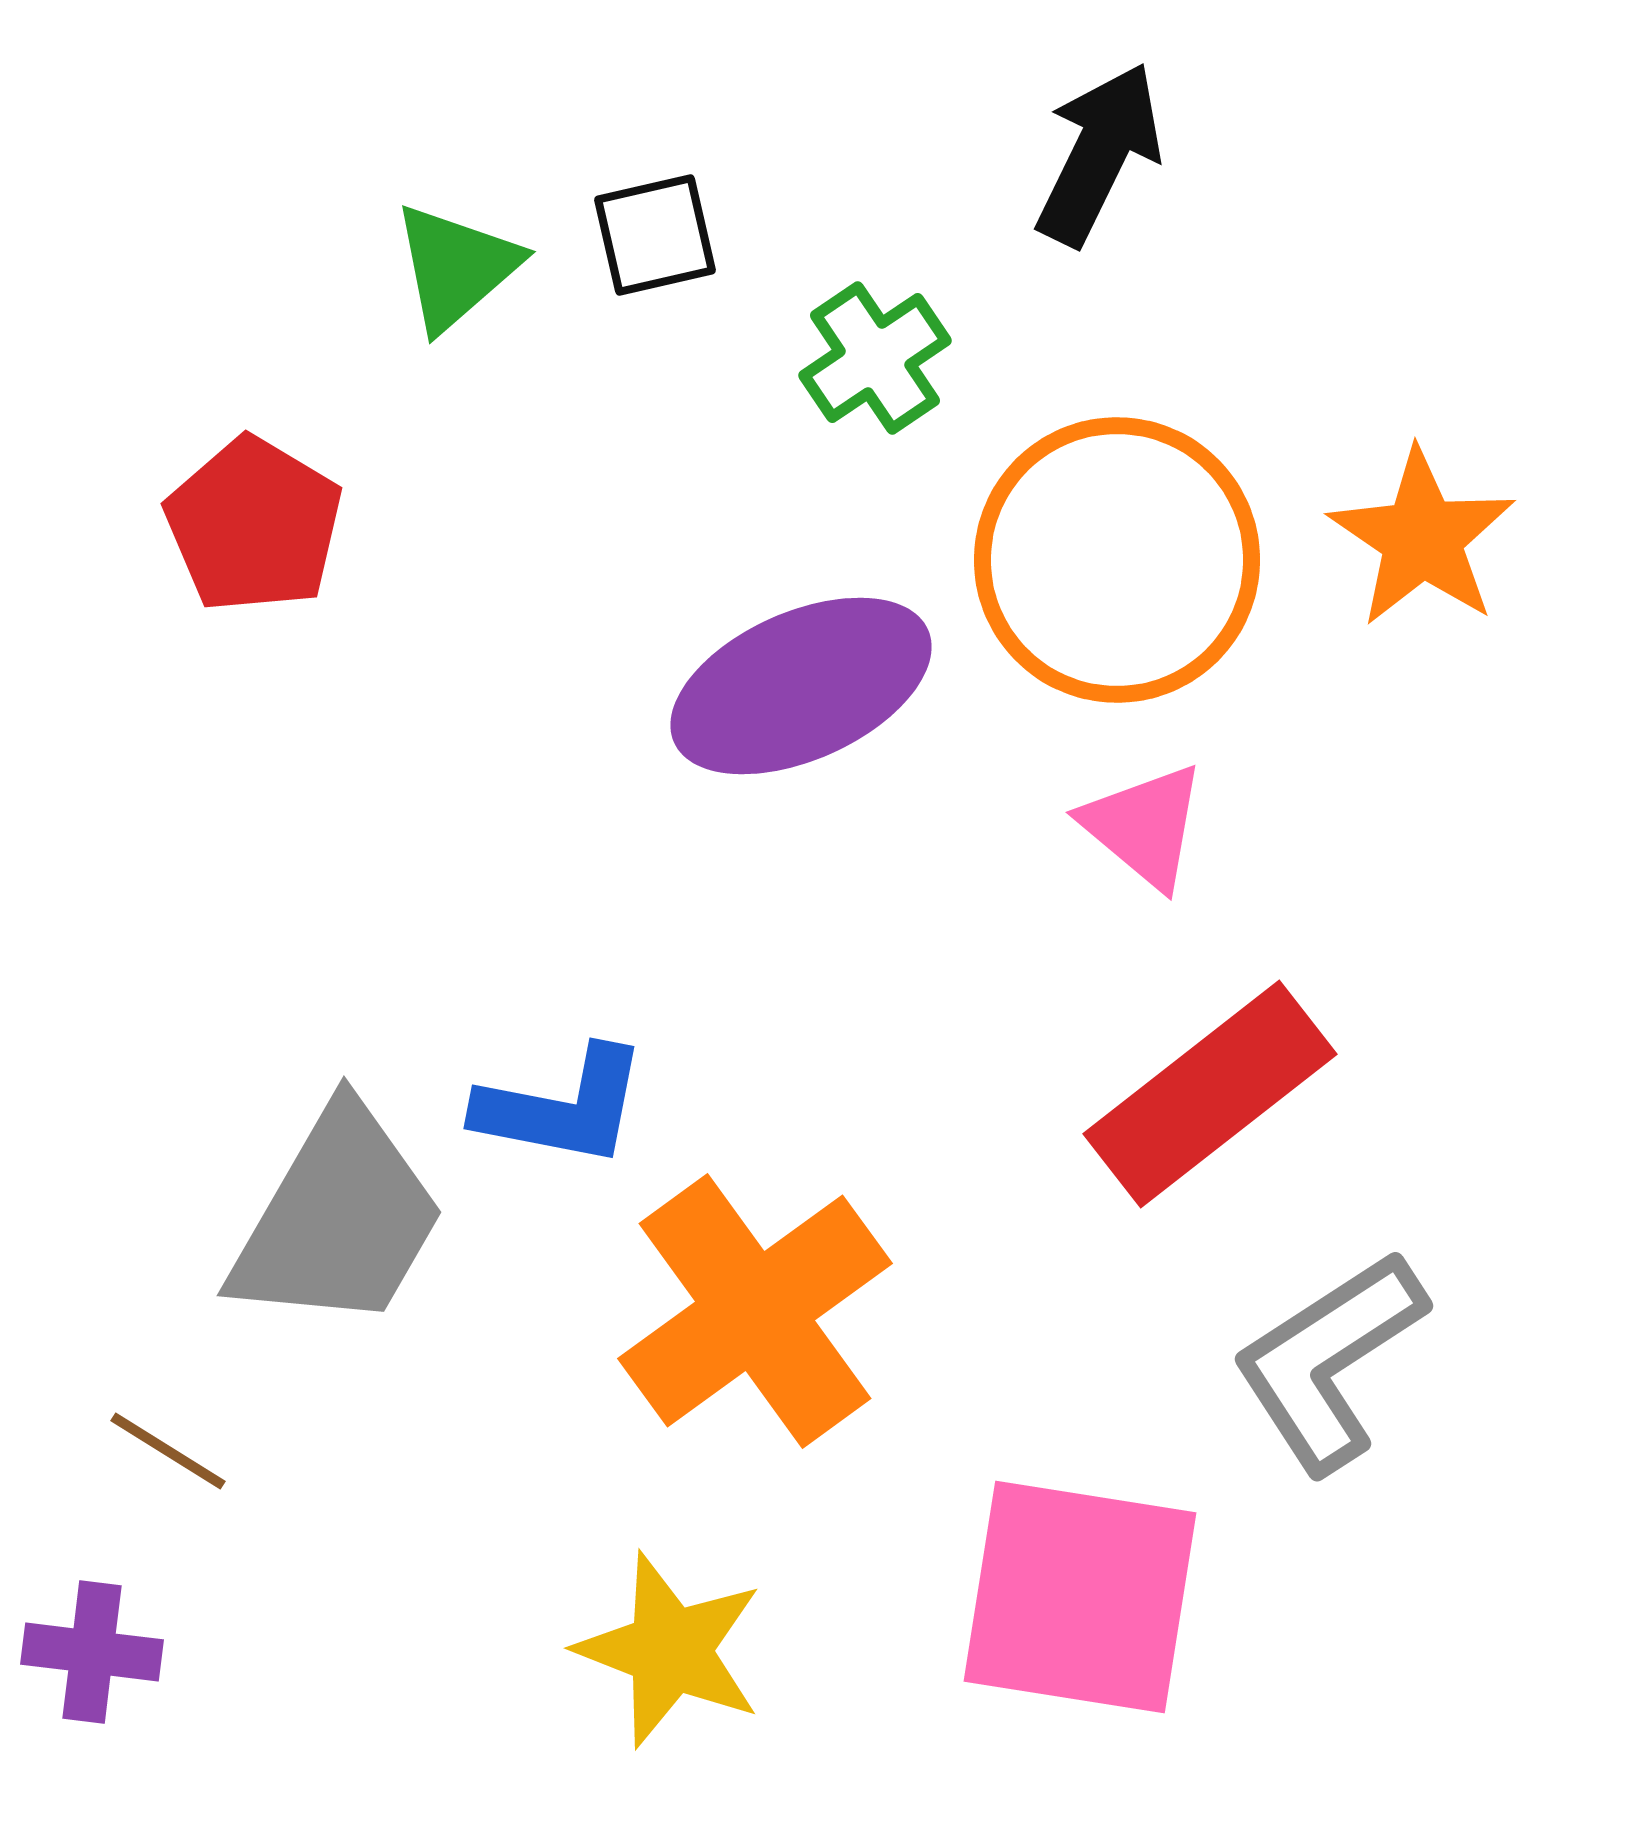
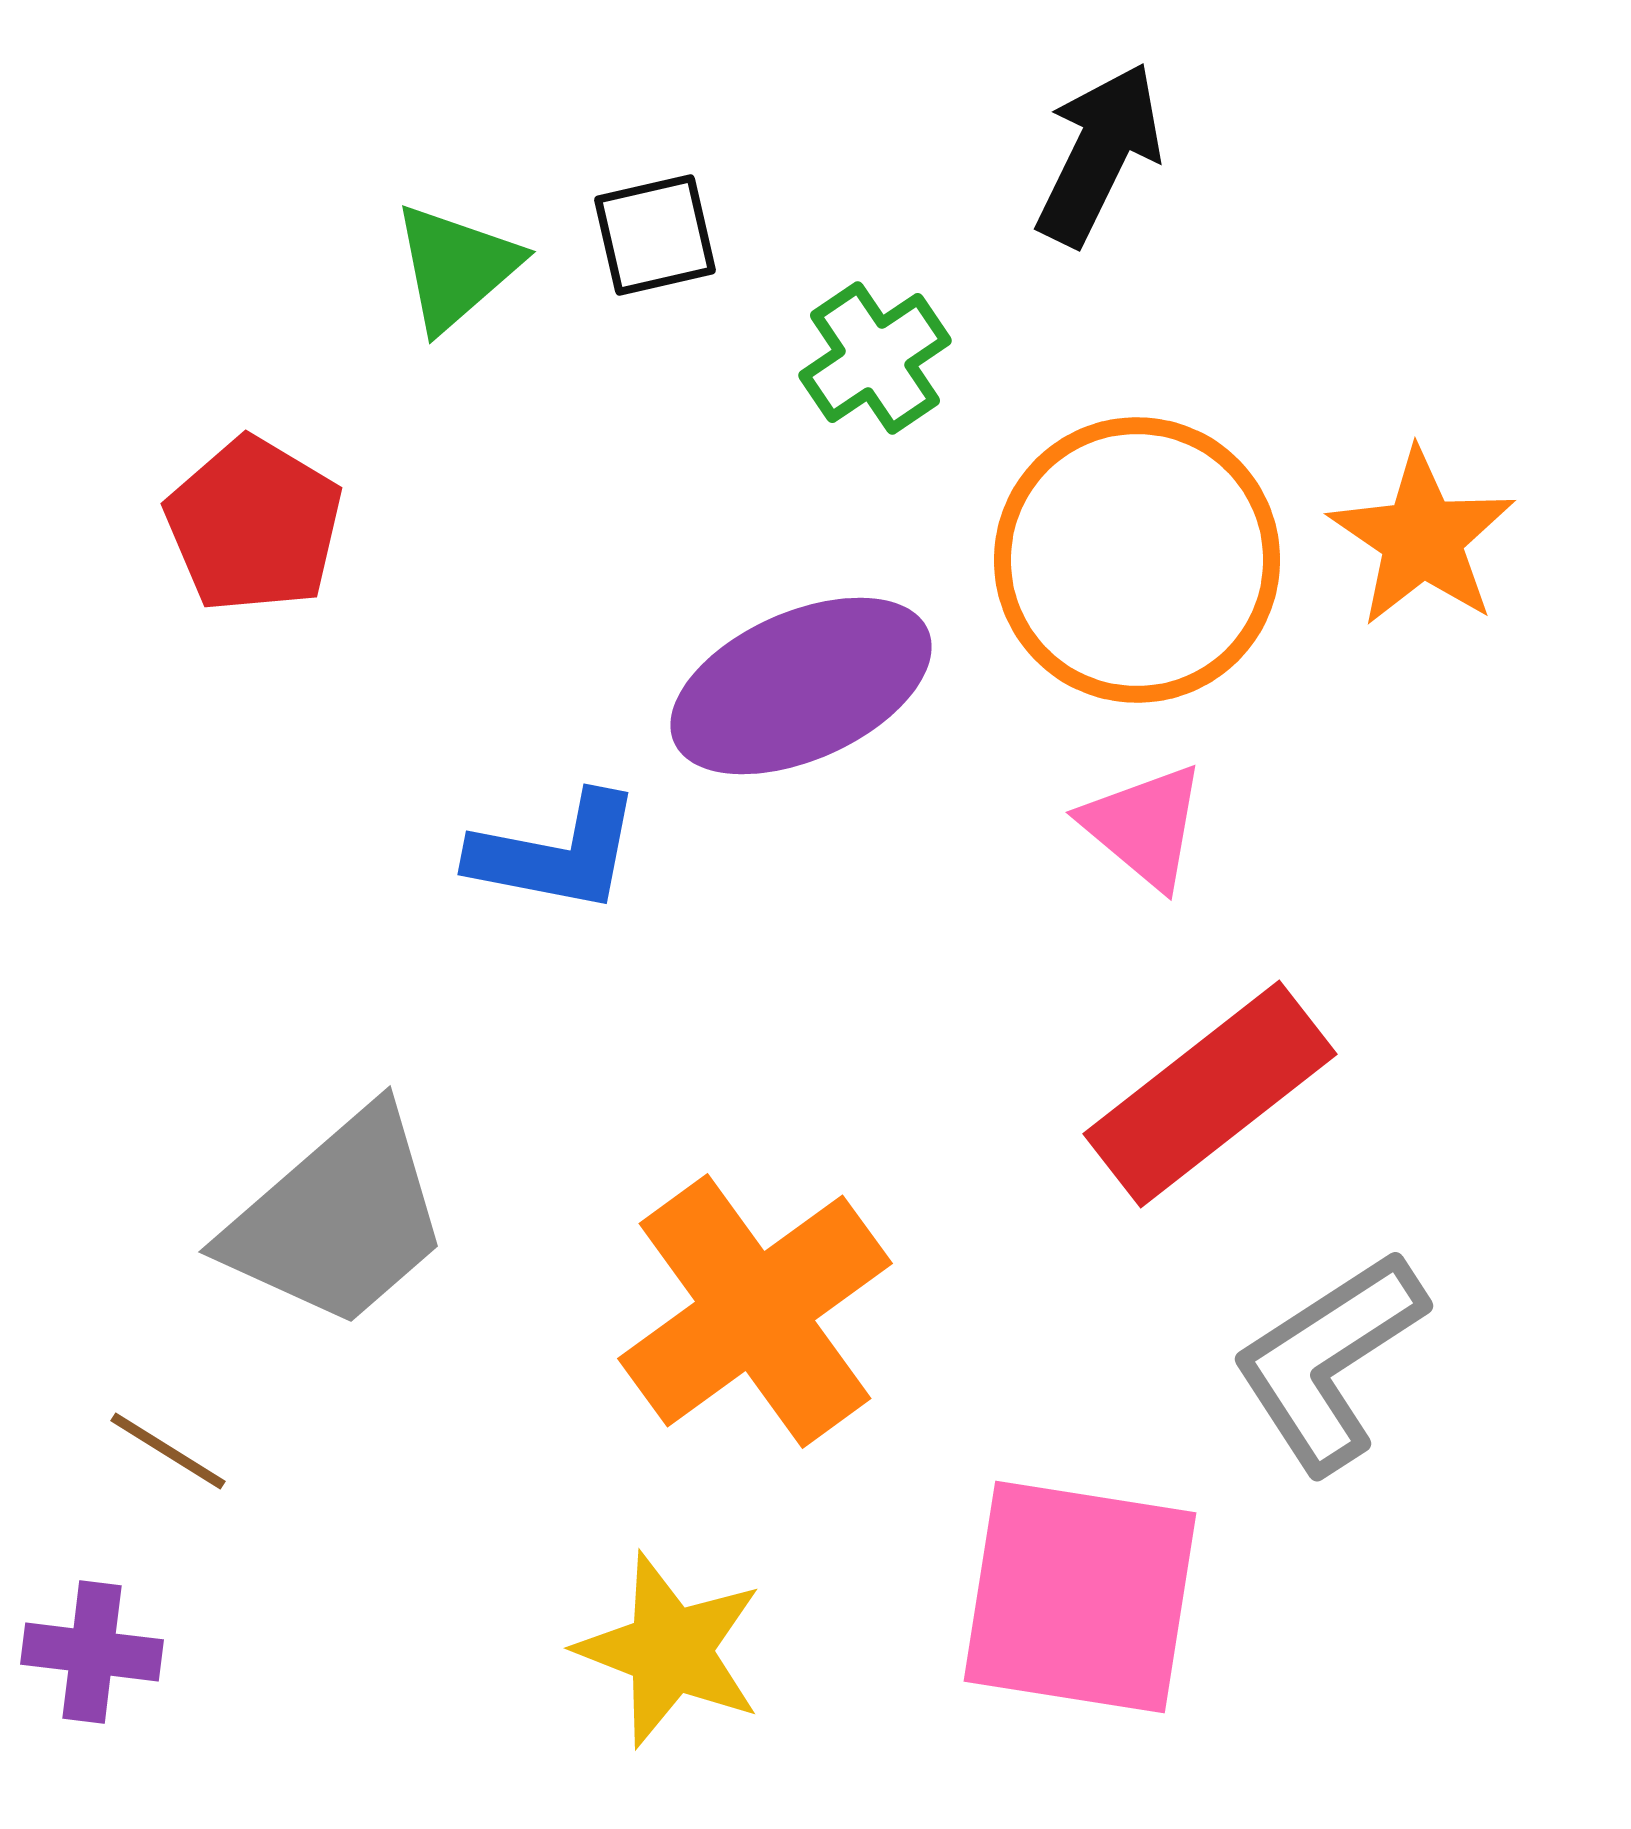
orange circle: moved 20 px right
blue L-shape: moved 6 px left, 254 px up
gray trapezoid: rotated 19 degrees clockwise
